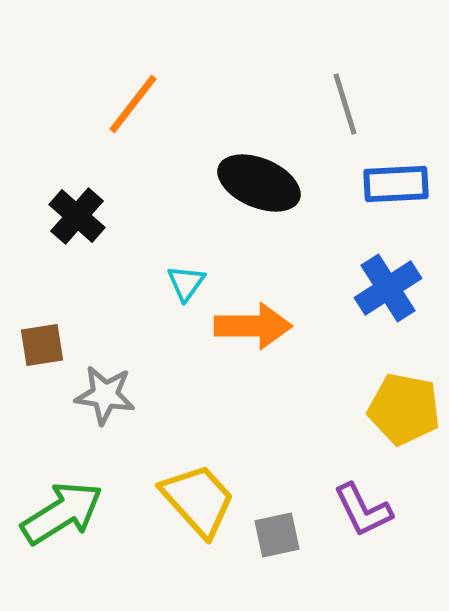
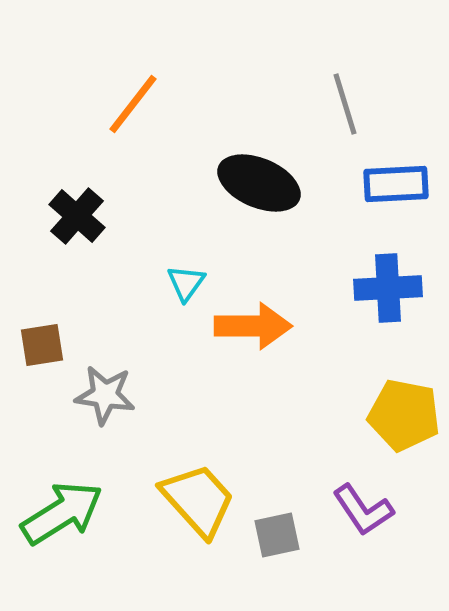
blue cross: rotated 30 degrees clockwise
yellow pentagon: moved 6 px down
purple L-shape: rotated 8 degrees counterclockwise
